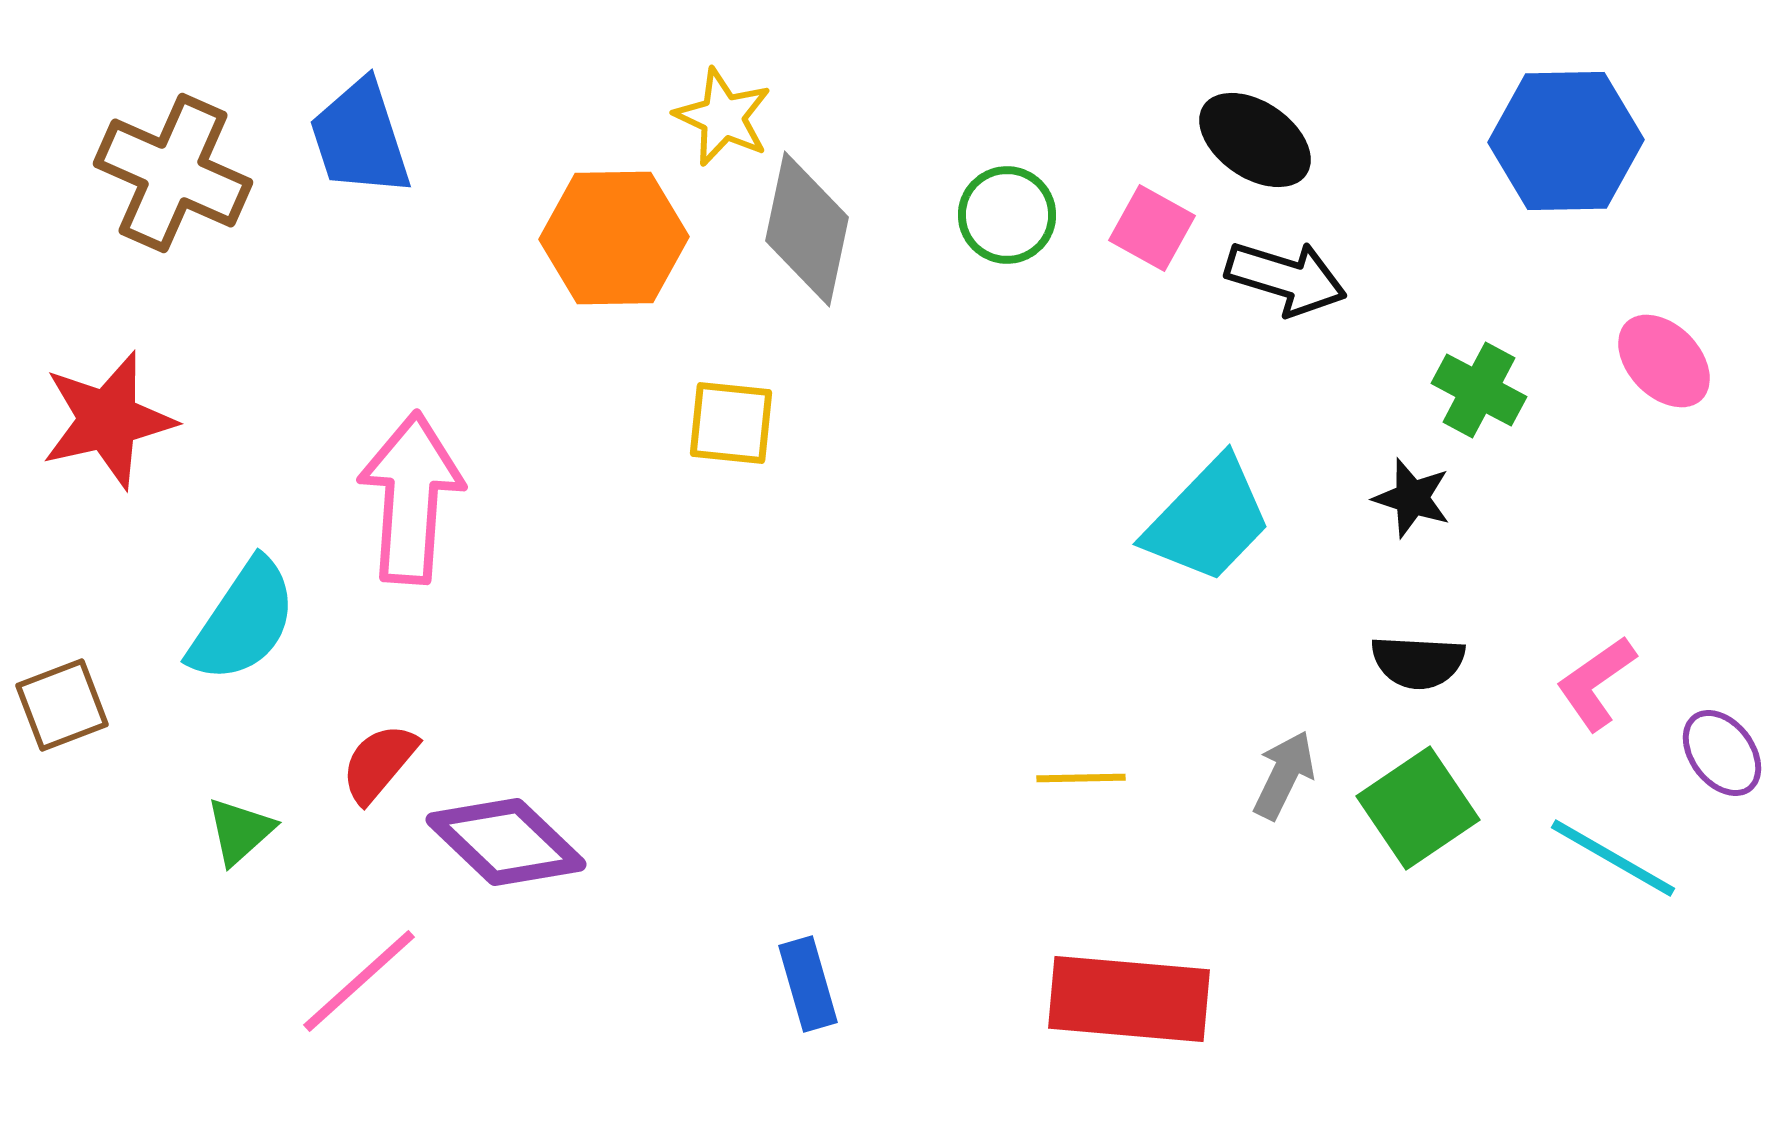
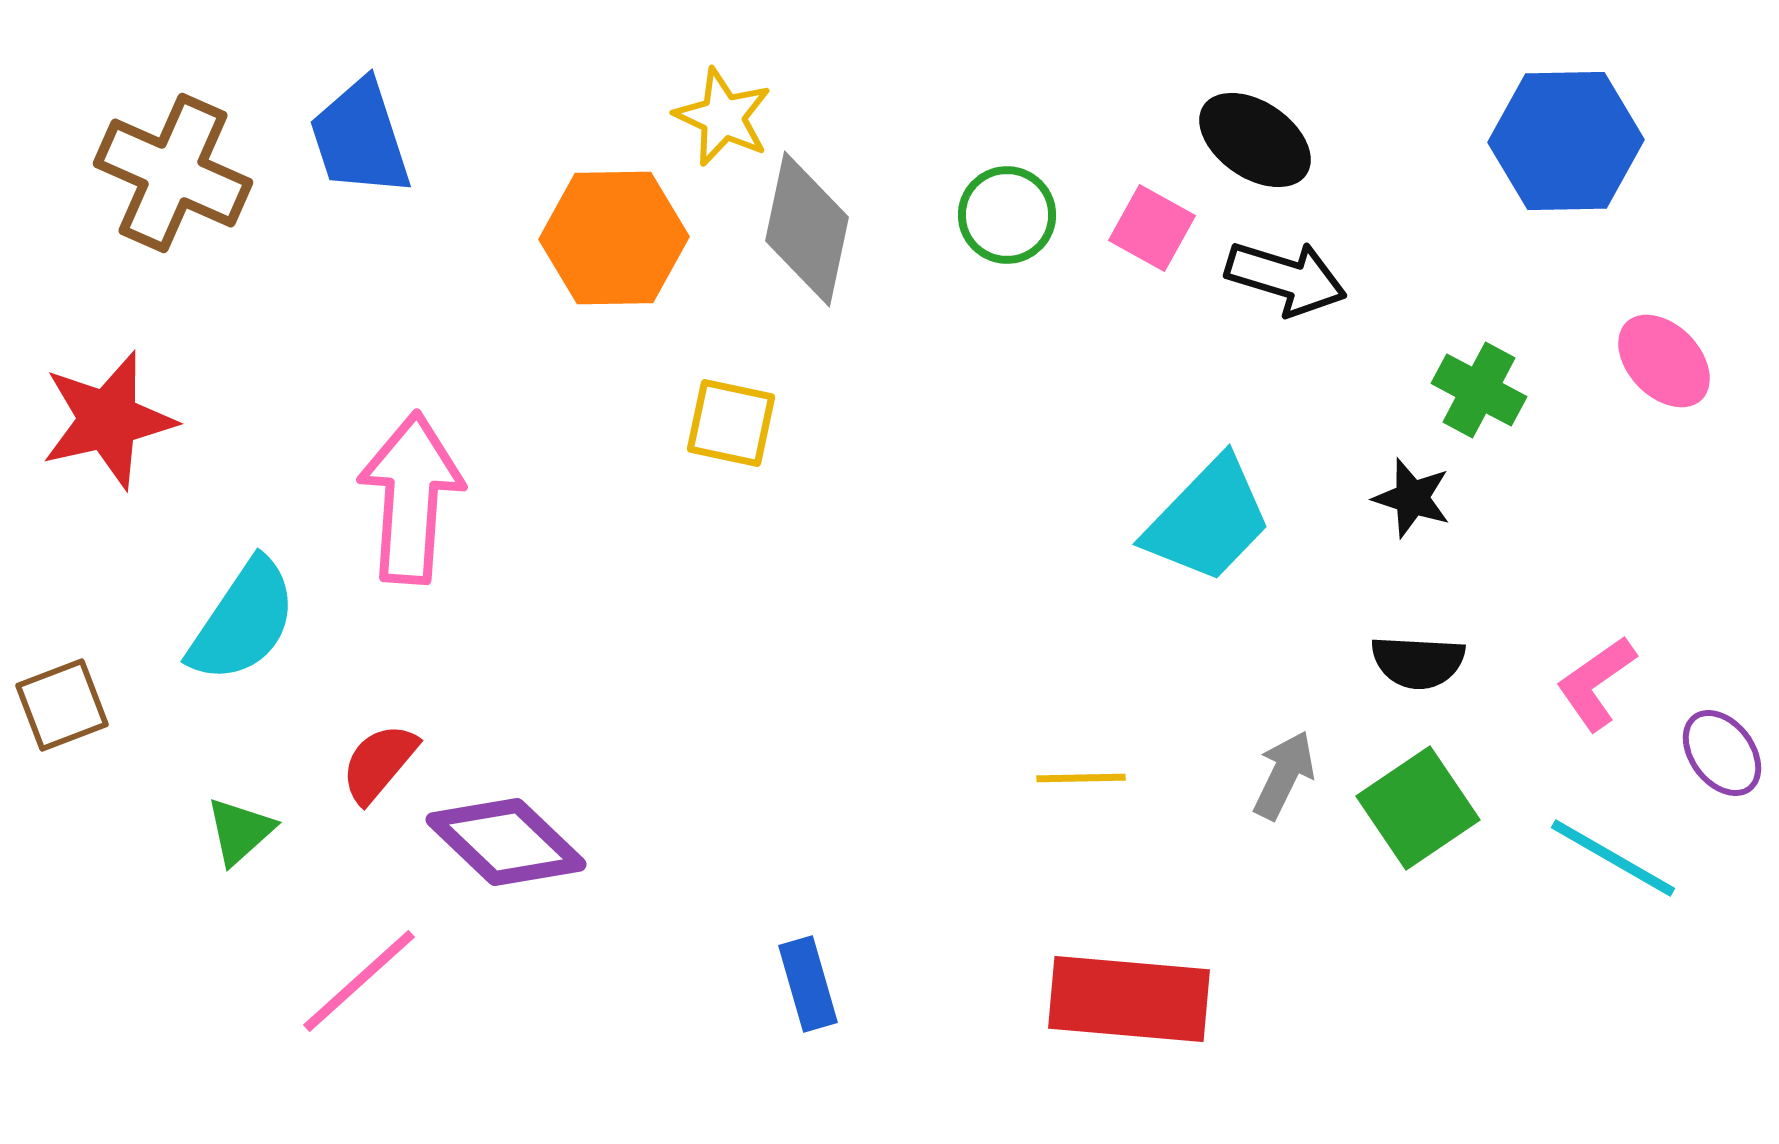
yellow square: rotated 6 degrees clockwise
